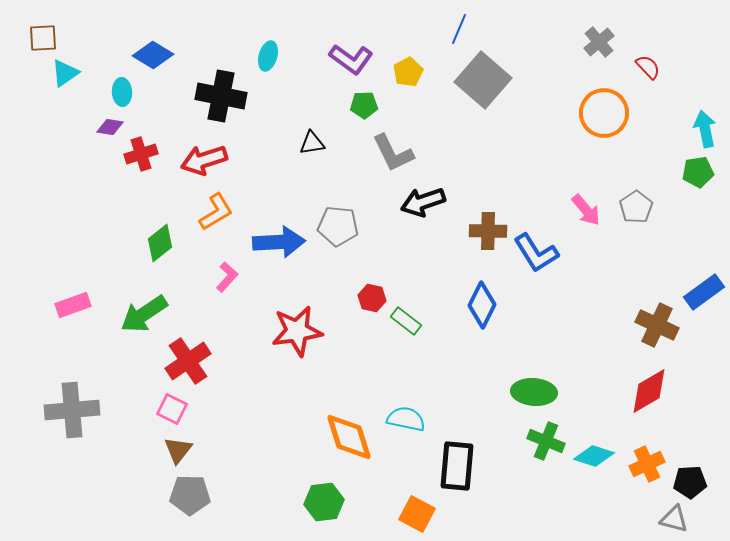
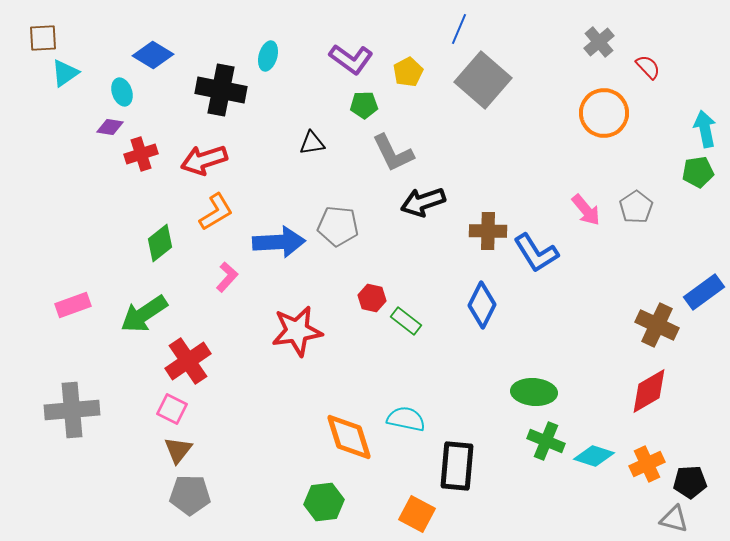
cyan ellipse at (122, 92): rotated 16 degrees counterclockwise
black cross at (221, 96): moved 6 px up
